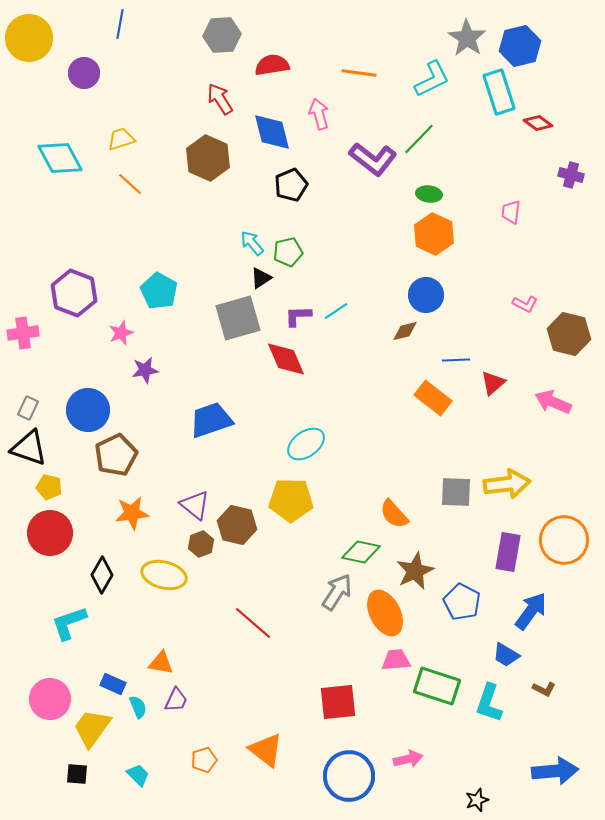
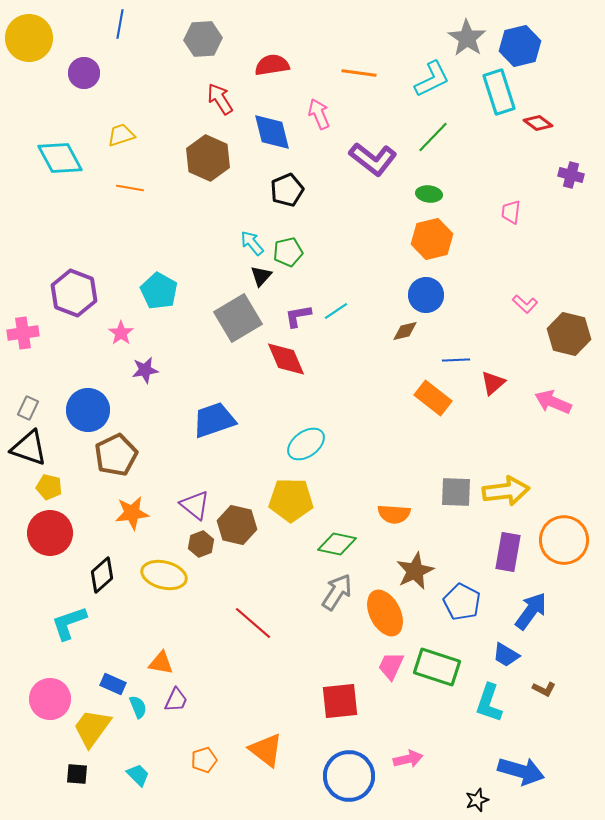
gray hexagon at (222, 35): moved 19 px left, 4 px down
pink arrow at (319, 114): rotated 8 degrees counterclockwise
yellow trapezoid at (121, 139): moved 4 px up
green line at (419, 139): moved 14 px right, 2 px up
orange line at (130, 184): moved 4 px down; rotated 32 degrees counterclockwise
black pentagon at (291, 185): moved 4 px left, 5 px down
orange hexagon at (434, 234): moved 2 px left, 5 px down; rotated 21 degrees clockwise
black triangle at (261, 278): moved 2 px up; rotated 15 degrees counterclockwise
pink L-shape at (525, 304): rotated 15 degrees clockwise
purple L-shape at (298, 316): rotated 8 degrees counterclockwise
gray square at (238, 318): rotated 15 degrees counterclockwise
pink star at (121, 333): rotated 15 degrees counterclockwise
blue trapezoid at (211, 420): moved 3 px right
yellow arrow at (507, 484): moved 1 px left, 7 px down
orange semicircle at (394, 514): rotated 44 degrees counterclockwise
green diamond at (361, 552): moved 24 px left, 8 px up
black diamond at (102, 575): rotated 18 degrees clockwise
pink trapezoid at (396, 660): moved 5 px left, 6 px down; rotated 60 degrees counterclockwise
green rectangle at (437, 686): moved 19 px up
red square at (338, 702): moved 2 px right, 1 px up
blue arrow at (555, 771): moved 34 px left; rotated 21 degrees clockwise
